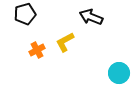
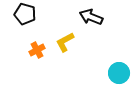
black pentagon: rotated 30 degrees clockwise
